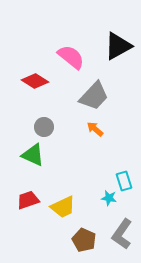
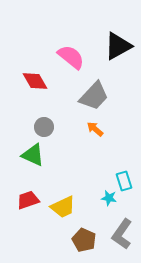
red diamond: rotated 28 degrees clockwise
